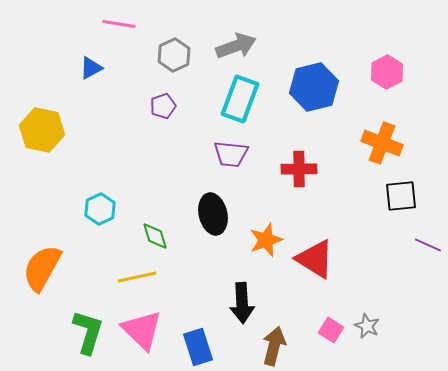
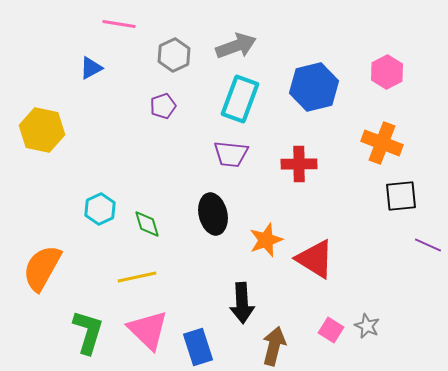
red cross: moved 5 px up
green diamond: moved 8 px left, 12 px up
pink triangle: moved 6 px right
